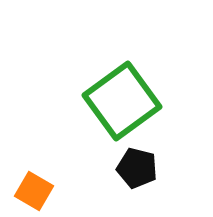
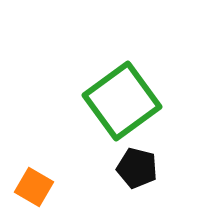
orange square: moved 4 px up
